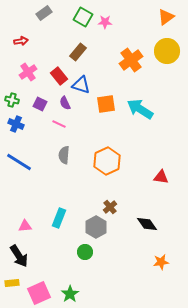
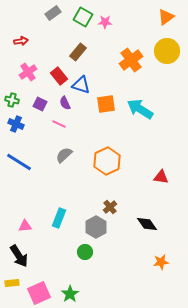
gray rectangle: moved 9 px right
gray semicircle: rotated 42 degrees clockwise
